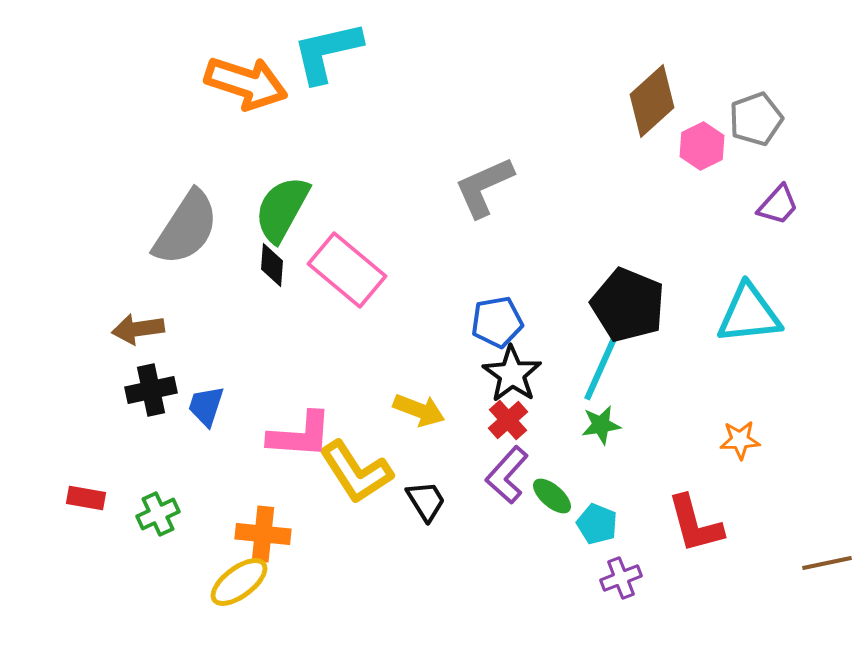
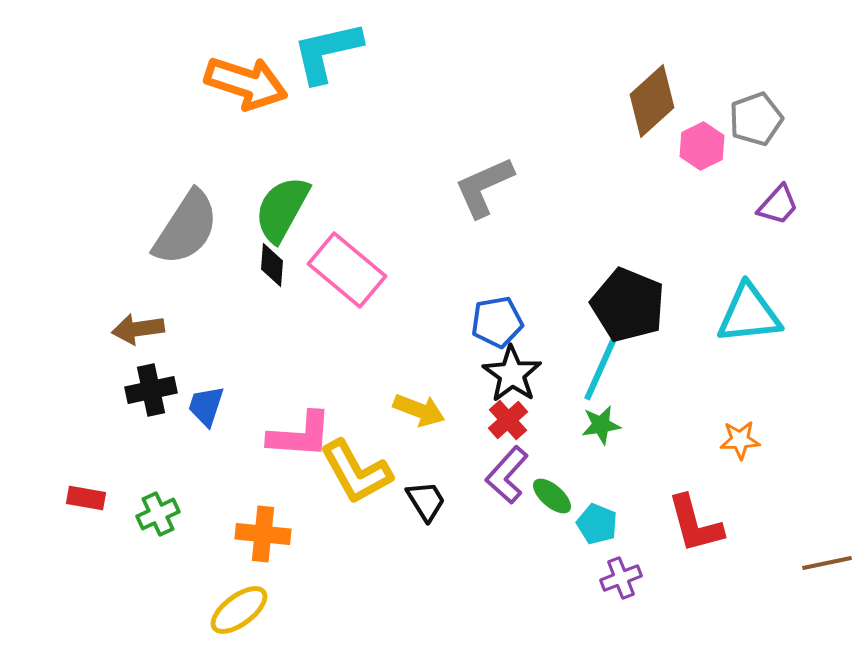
yellow L-shape: rotated 4 degrees clockwise
yellow ellipse: moved 28 px down
